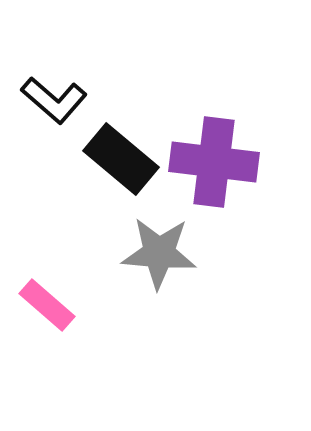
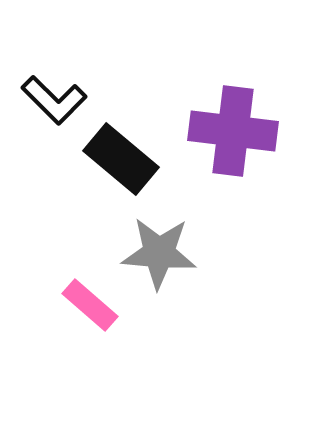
black L-shape: rotated 4 degrees clockwise
purple cross: moved 19 px right, 31 px up
pink rectangle: moved 43 px right
